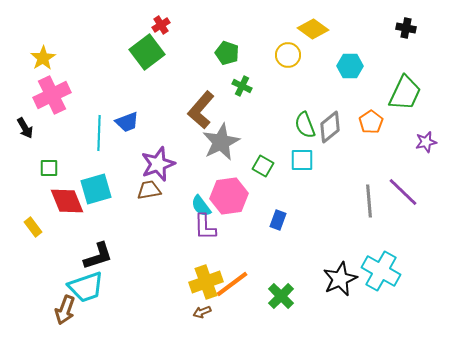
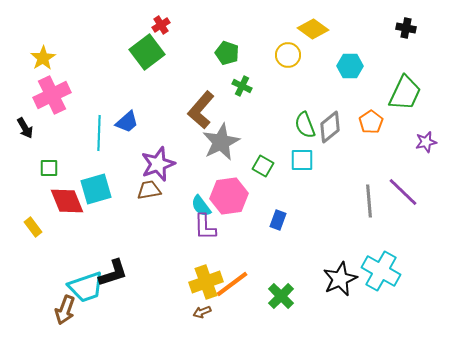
blue trapezoid at (127, 122): rotated 20 degrees counterclockwise
black L-shape at (98, 256): moved 15 px right, 17 px down
